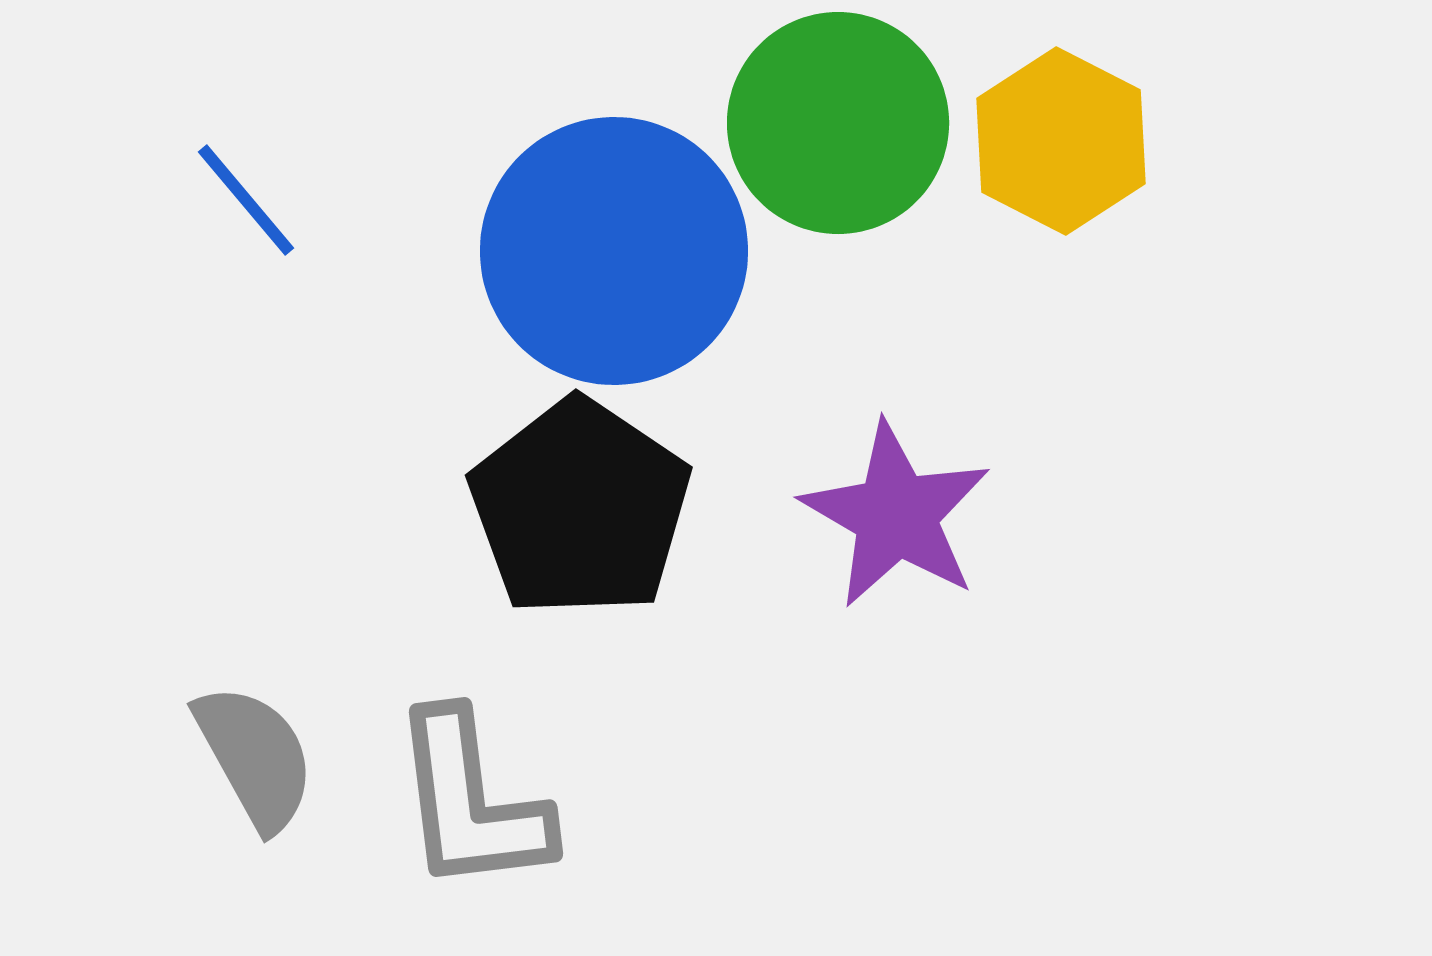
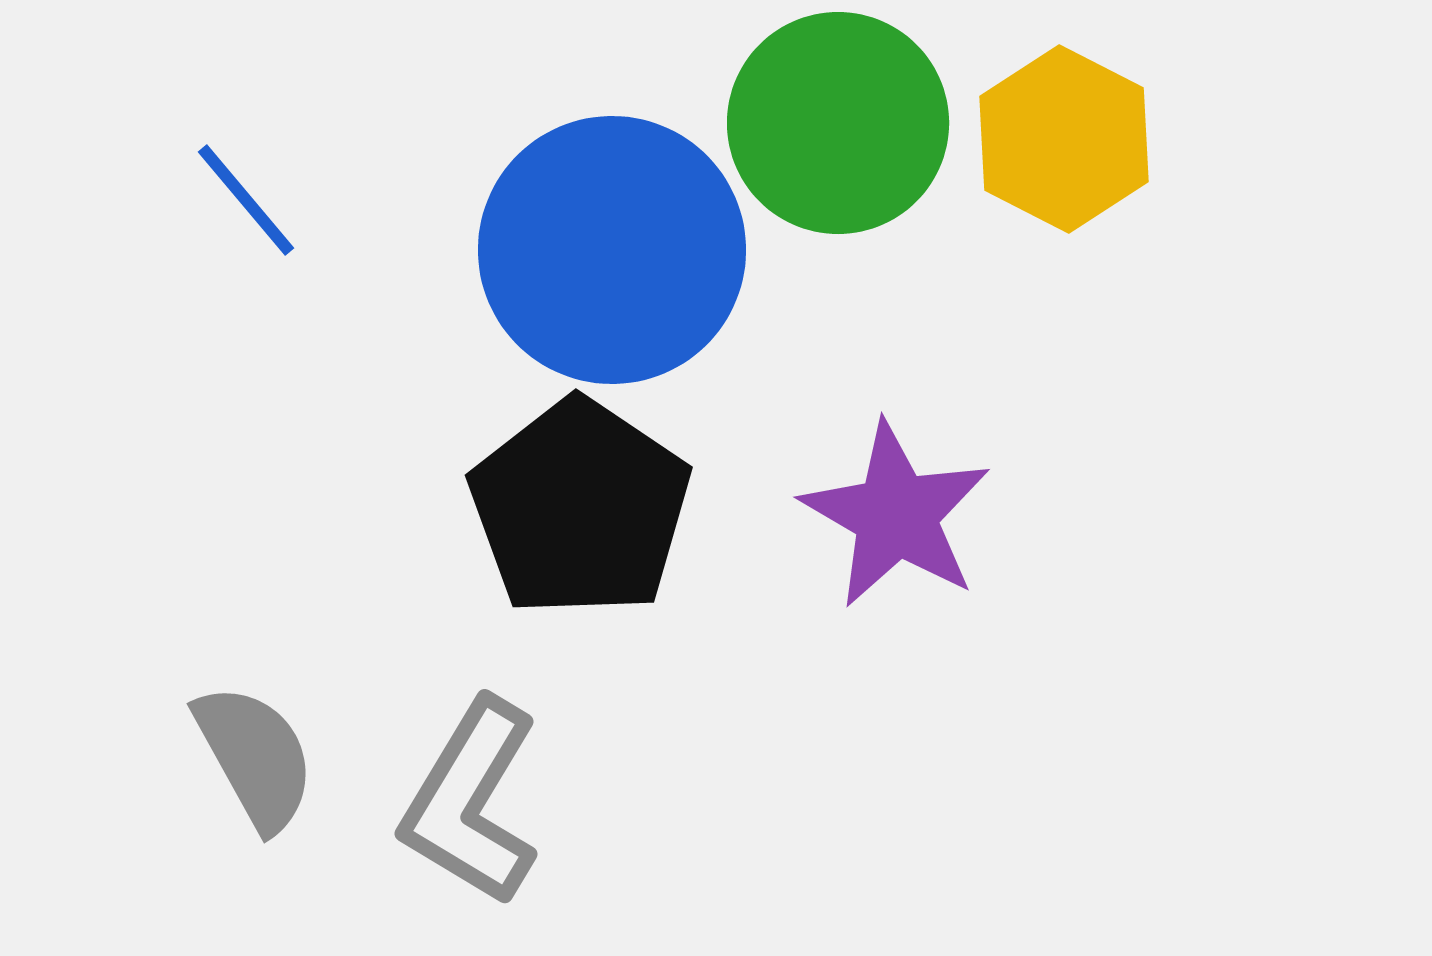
yellow hexagon: moved 3 px right, 2 px up
blue circle: moved 2 px left, 1 px up
gray L-shape: rotated 38 degrees clockwise
